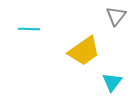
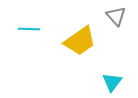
gray triangle: rotated 20 degrees counterclockwise
yellow trapezoid: moved 4 px left, 10 px up
